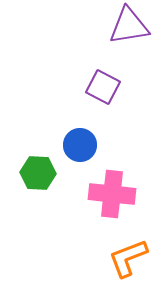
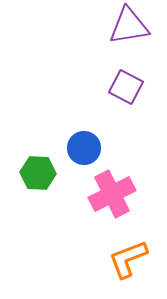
purple square: moved 23 px right
blue circle: moved 4 px right, 3 px down
pink cross: rotated 33 degrees counterclockwise
orange L-shape: moved 1 px down
